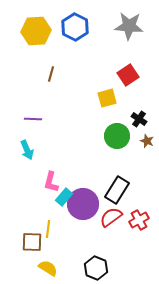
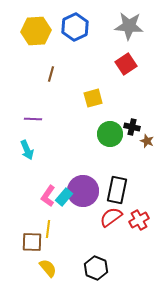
blue hexagon: rotated 8 degrees clockwise
red square: moved 2 px left, 11 px up
yellow square: moved 14 px left
black cross: moved 7 px left, 8 px down; rotated 21 degrees counterclockwise
green circle: moved 7 px left, 2 px up
pink L-shape: moved 3 px left, 14 px down; rotated 20 degrees clockwise
black rectangle: rotated 20 degrees counterclockwise
purple circle: moved 13 px up
yellow semicircle: rotated 18 degrees clockwise
